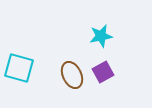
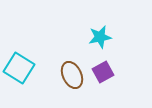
cyan star: moved 1 px left, 1 px down
cyan square: rotated 16 degrees clockwise
